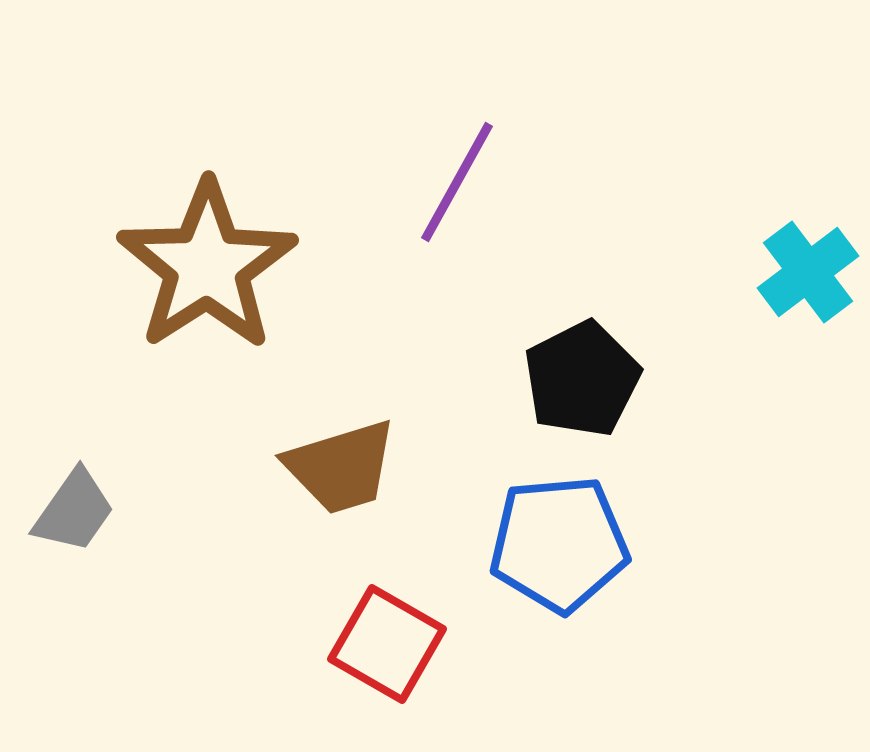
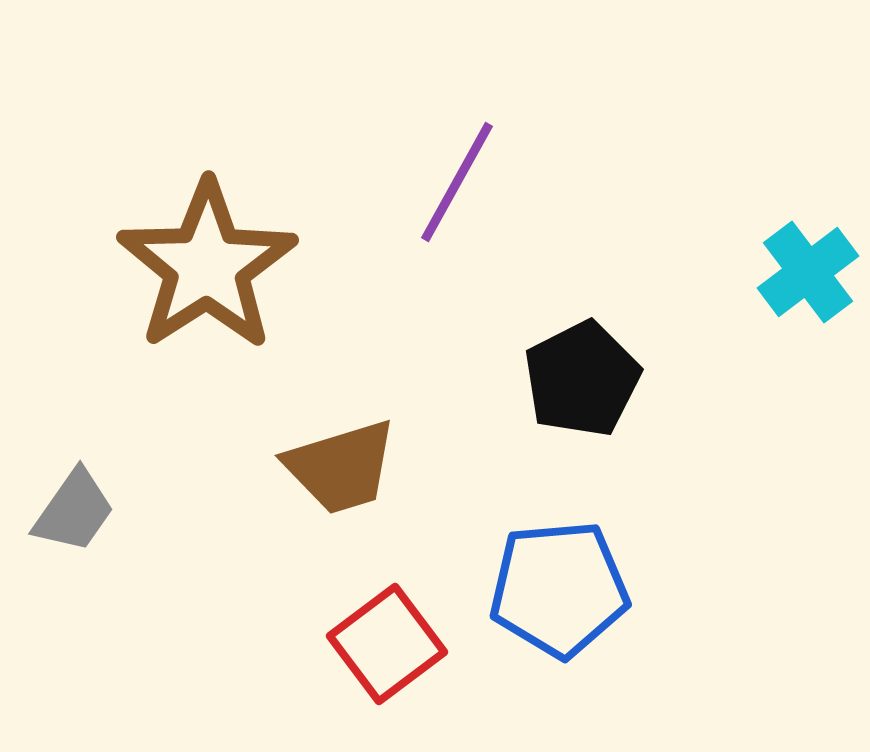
blue pentagon: moved 45 px down
red square: rotated 23 degrees clockwise
